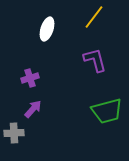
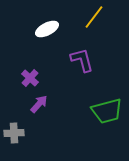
white ellipse: rotated 45 degrees clockwise
purple L-shape: moved 13 px left
purple cross: rotated 30 degrees counterclockwise
purple arrow: moved 6 px right, 5 px up
